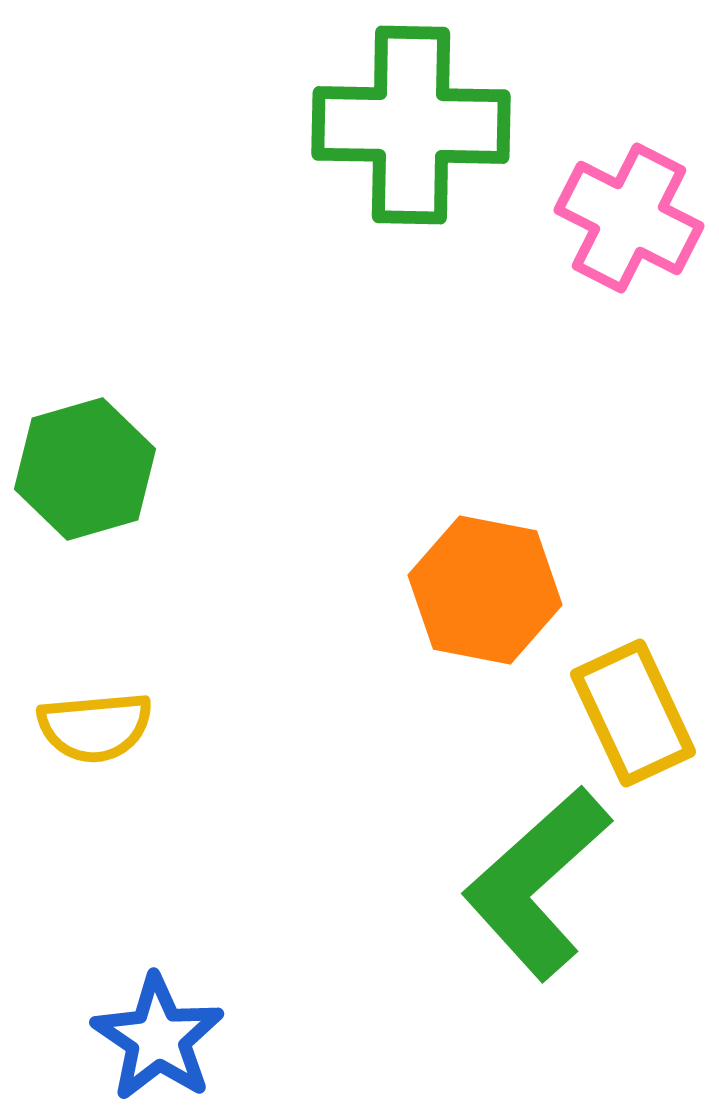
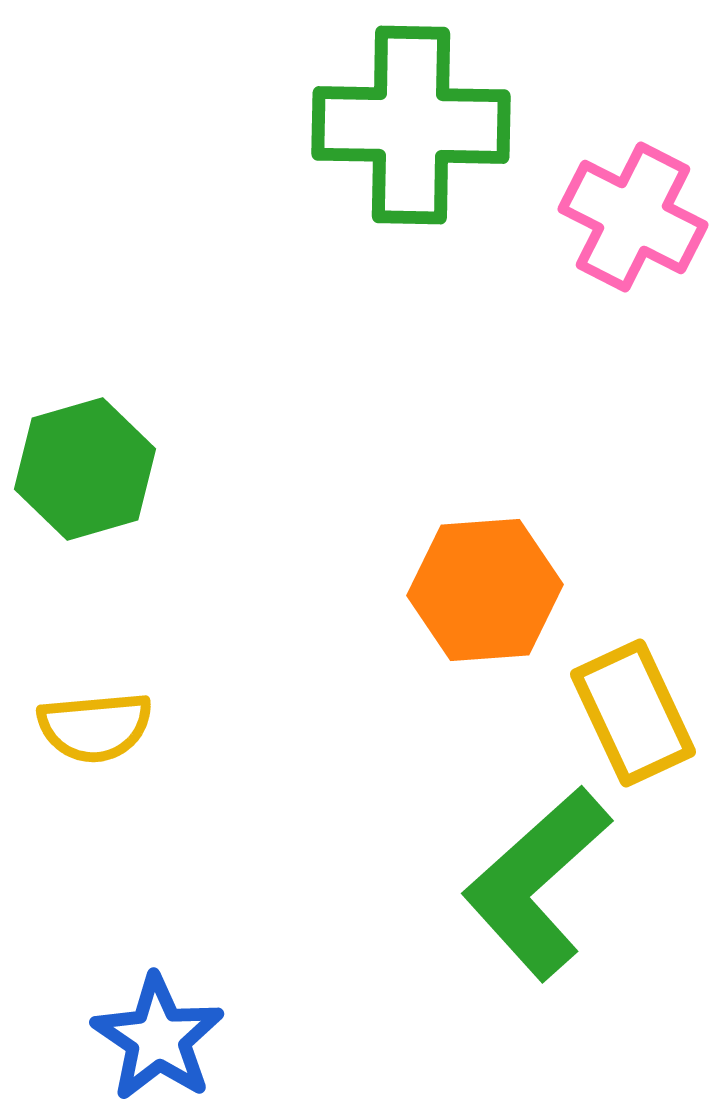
pink cross: moved 4 px right, 1 px up
orange hexagon: rotated 15 degrees counterclockwise
